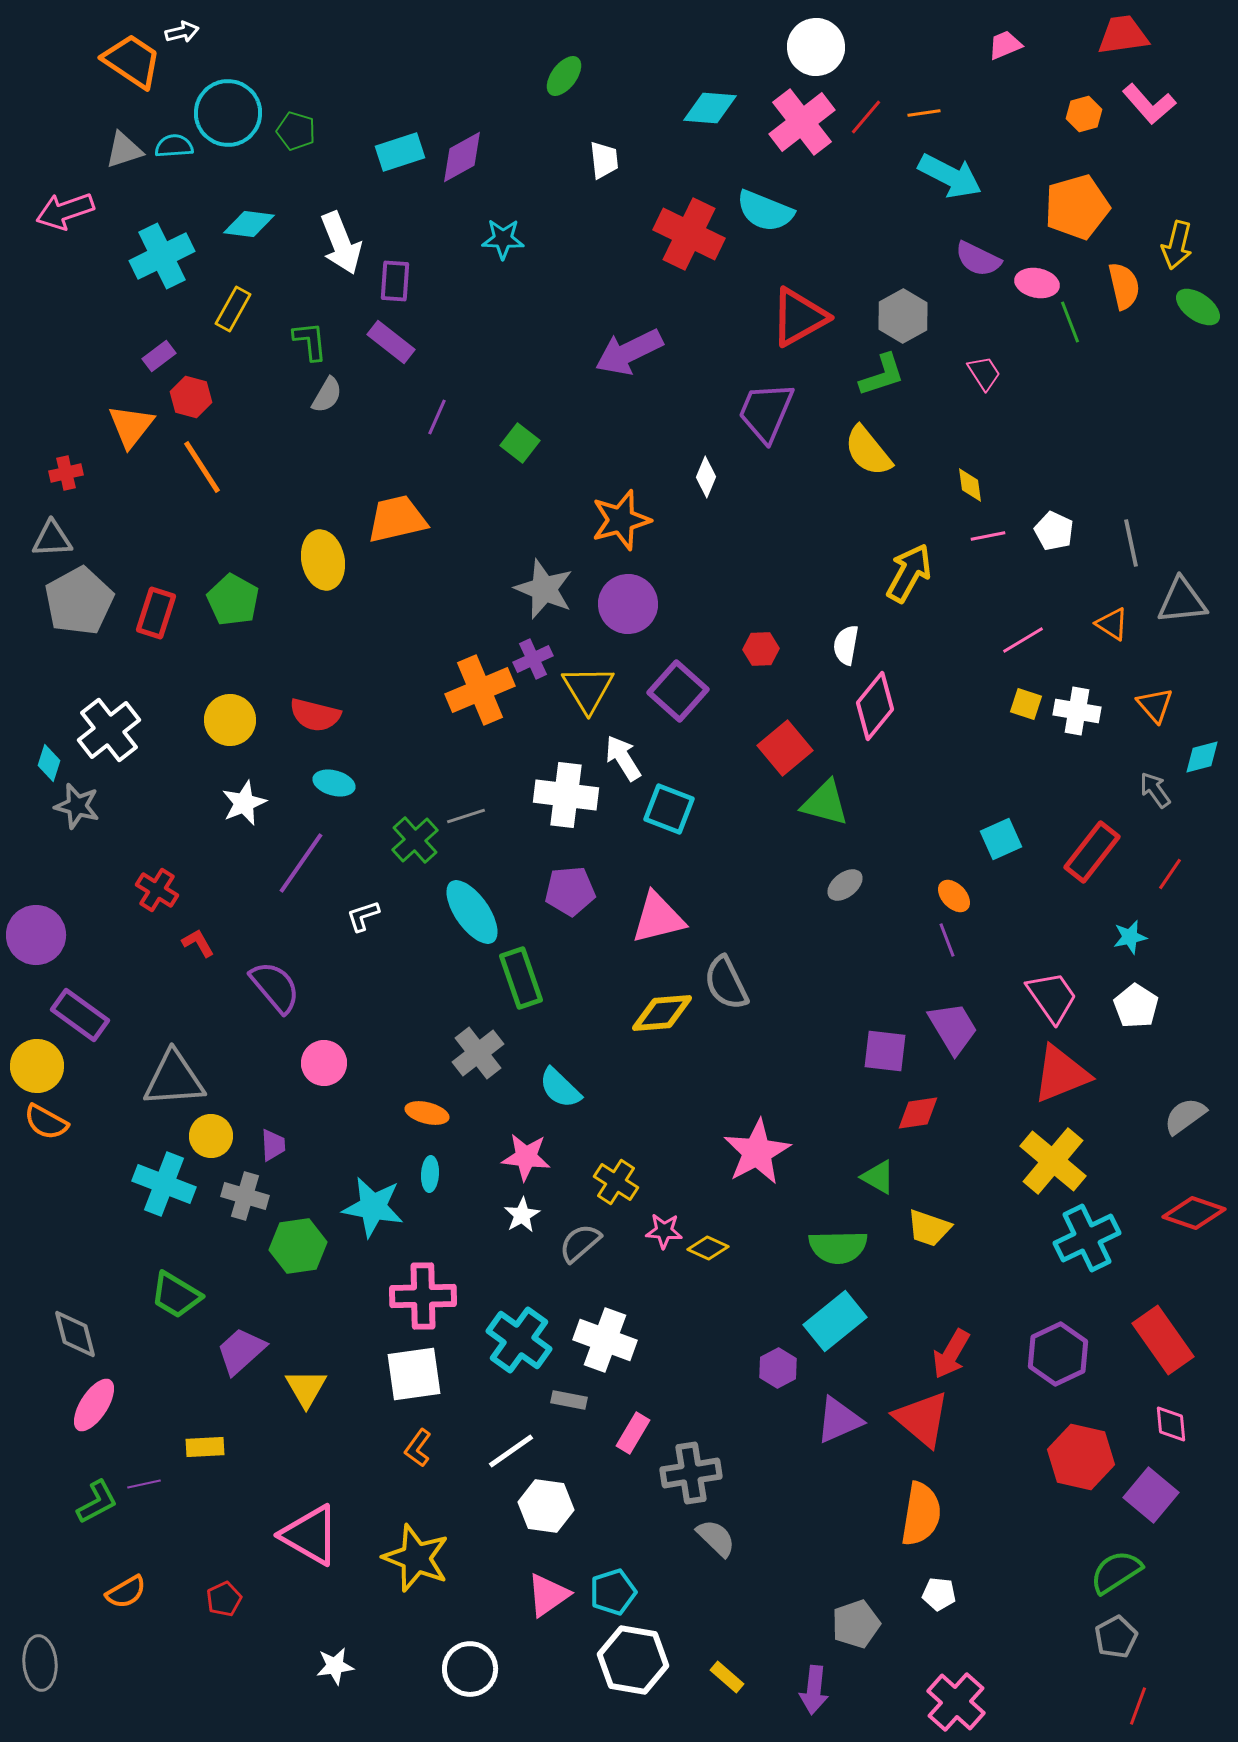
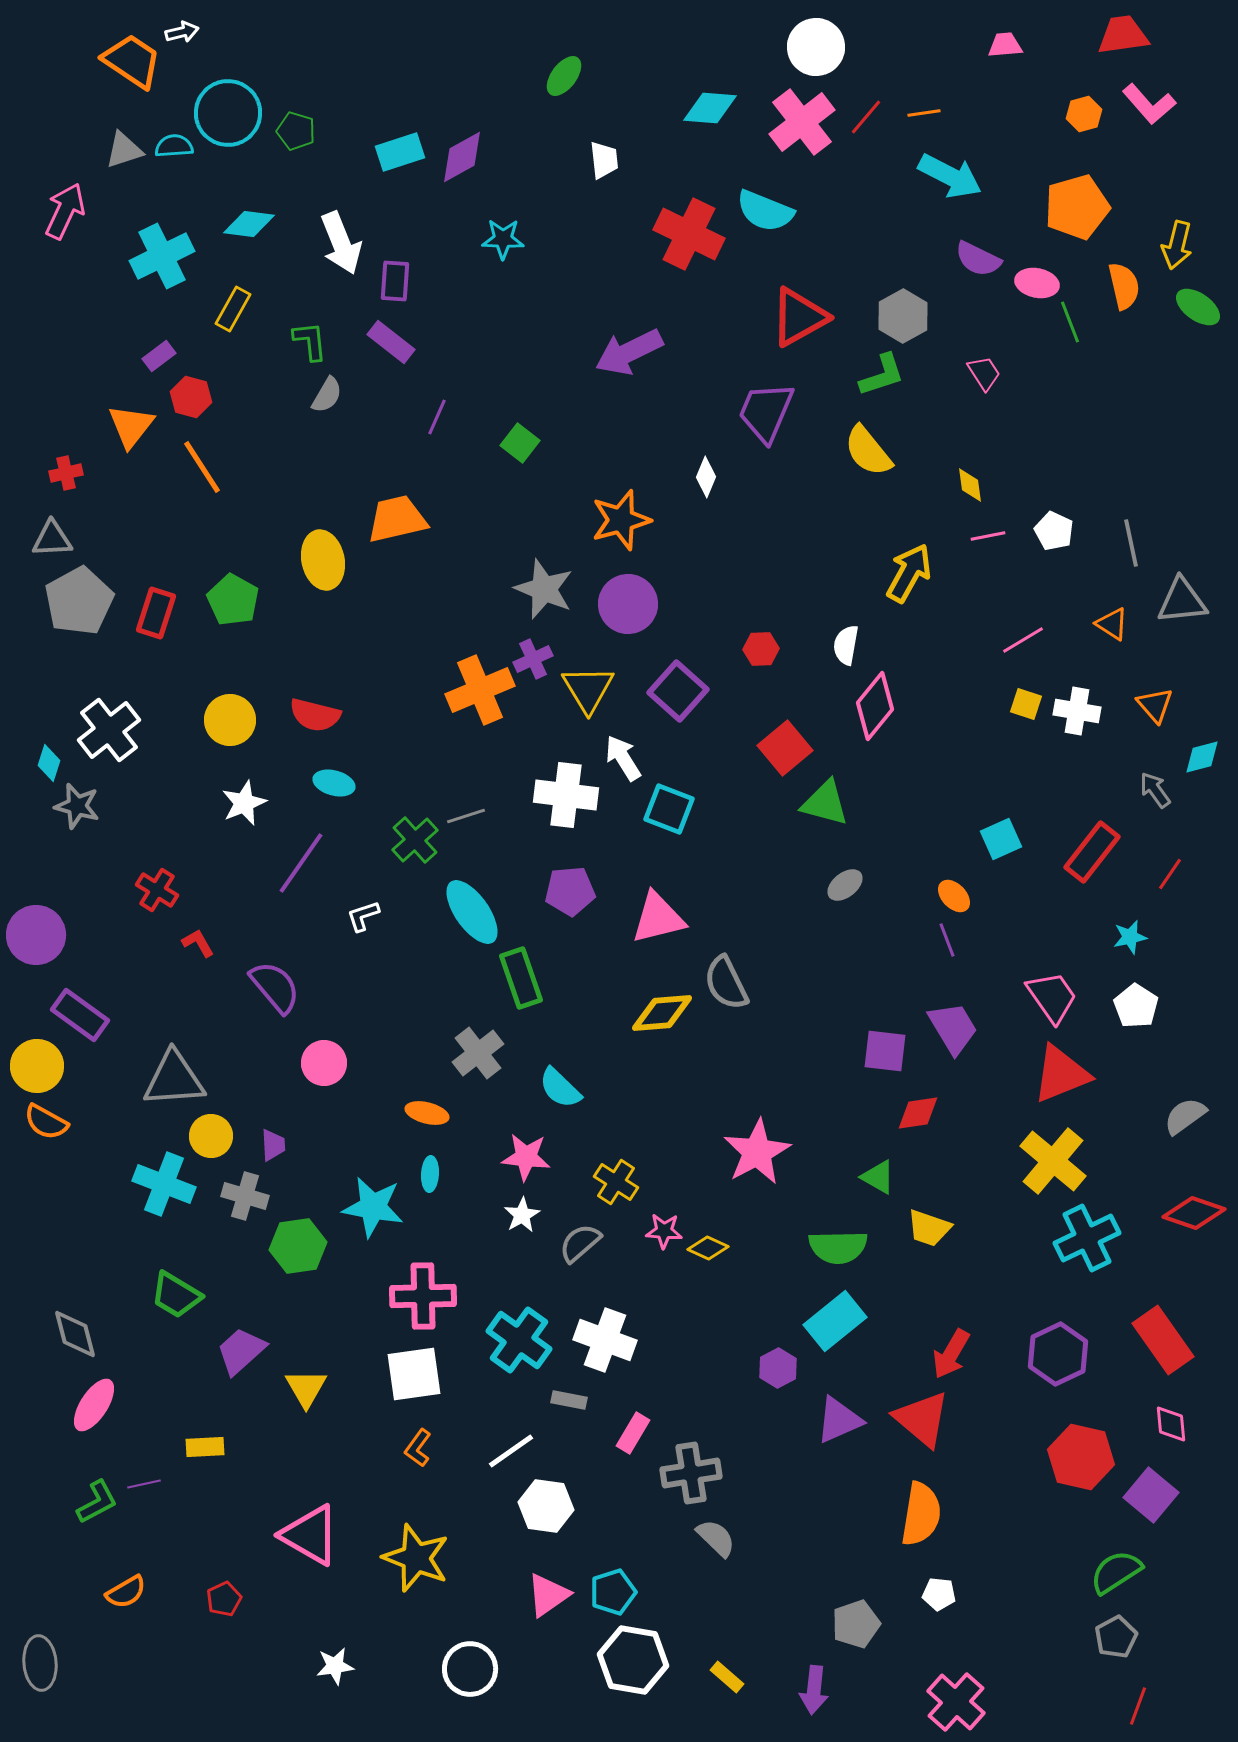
pink trapezoid at (1005, 45): rotated 18 degrees clockwise
pink arrow at (65, 211): rotated 134 degrees clockwise
